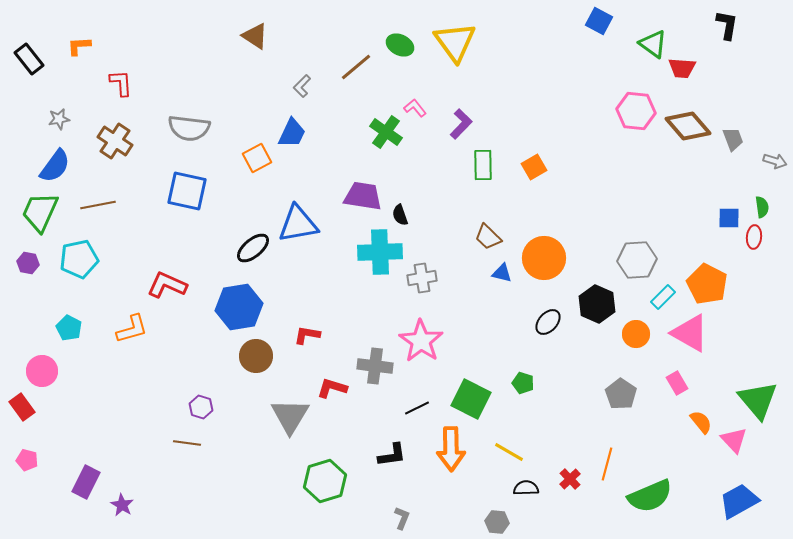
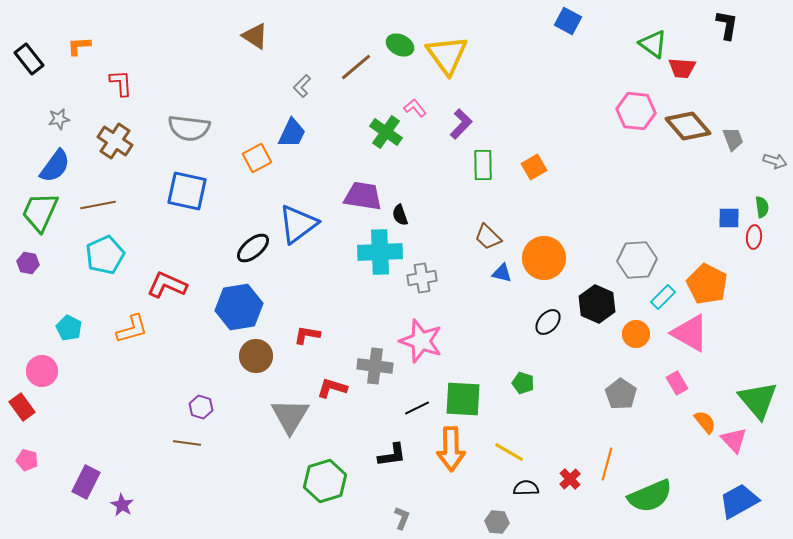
blue square at (599, 21): moved 31 px left
yellow triangle at (455, 42): moved 8 px left, 13 px down
blue triangle at (298, 224): rotated 27 degrees counterclockwise
cyan pentagon at (79, 259): moved 26 px right, 4 px up; rotated 12 degrees counterclockwise
pink star at (421, 341): rotated 15 degrees counterclockwise
green square at (471, 399): moved 8 px left; rotated 24 degrees counterclockwise
orange semicircle at (701, 422): moved 4 px right
